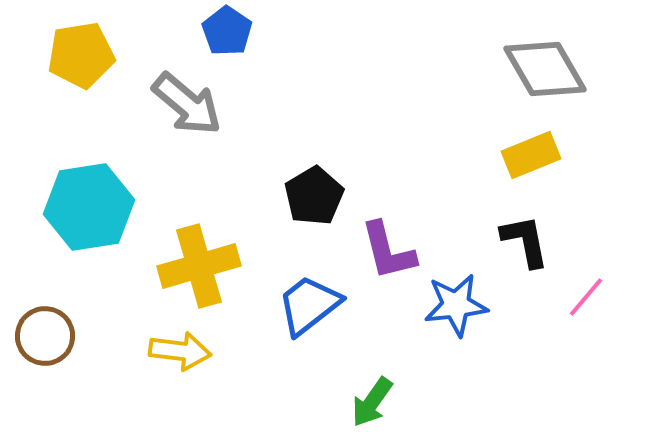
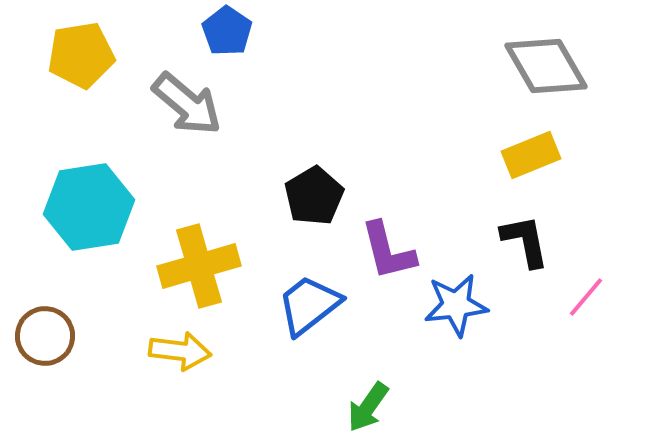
gray diamond: moved 1 px right, 3 px up
green arrow: moved 4 px left, 5 px down
